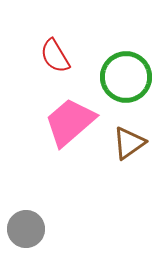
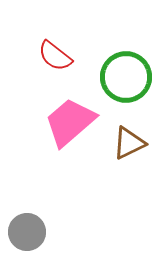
red semicircle: rotated 21 degrees counterclockwise
brown triangle: rotated 9 degrees clockwise
gray circle: moved 1 px right, 3 px down
